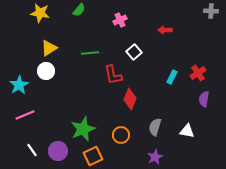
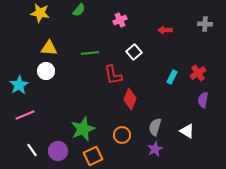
gray cross: moved 6 px left, 13 px down
yellow triangle: rotated 36 degrees clockwise
purple semicircle: moved 1 px left, 1 px down
white triangle: rotated 21 degrees clockwise
orange circle: moved 1 px right
purple star: moved 8 px up
